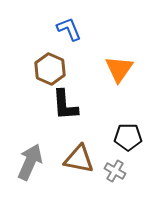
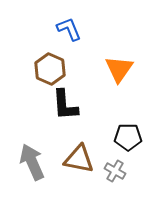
gray arrow: moved 2 px right; rotated 48 degrees counterclockwise
